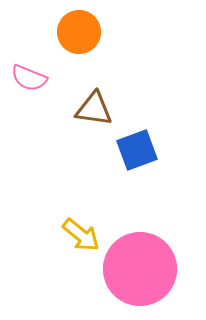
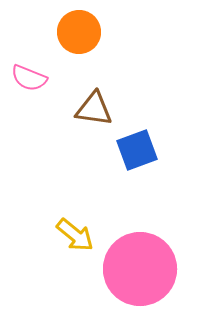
yellow arrow: moved 6 px left
